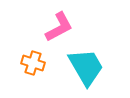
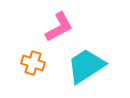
cyan trapezoid: moved 1 px up; rotated 93 degrees counterclockwise
